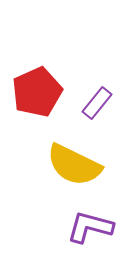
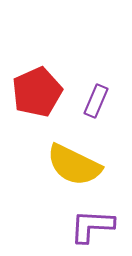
purple rectangle: moved 1 px left, 2 px up; rotated 16 degrees counterclockwise
purple L-shape: moved 2 px right, 1 px up; rotated 12 degrees counterclockwise
